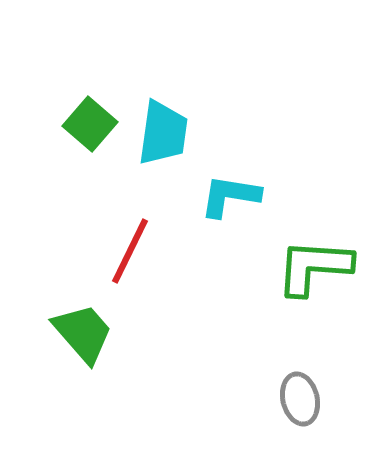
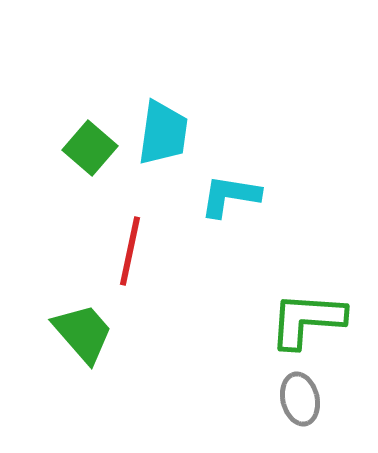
green square: moved 24 px down
red line: rotated 14 degrees counterclockwise
green L-shape: moved 7 px left, 53 px down
